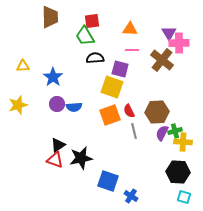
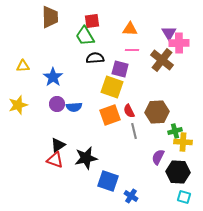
purple semicircle: moved 4 px left, 24 px down
black star: moved 5 px right
